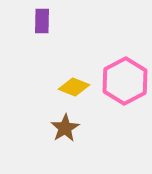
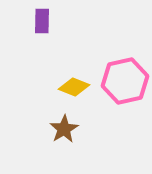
pink hexagon: rotated 15 degrees clockwise
brown star: moved 1 px left, 1 px down
